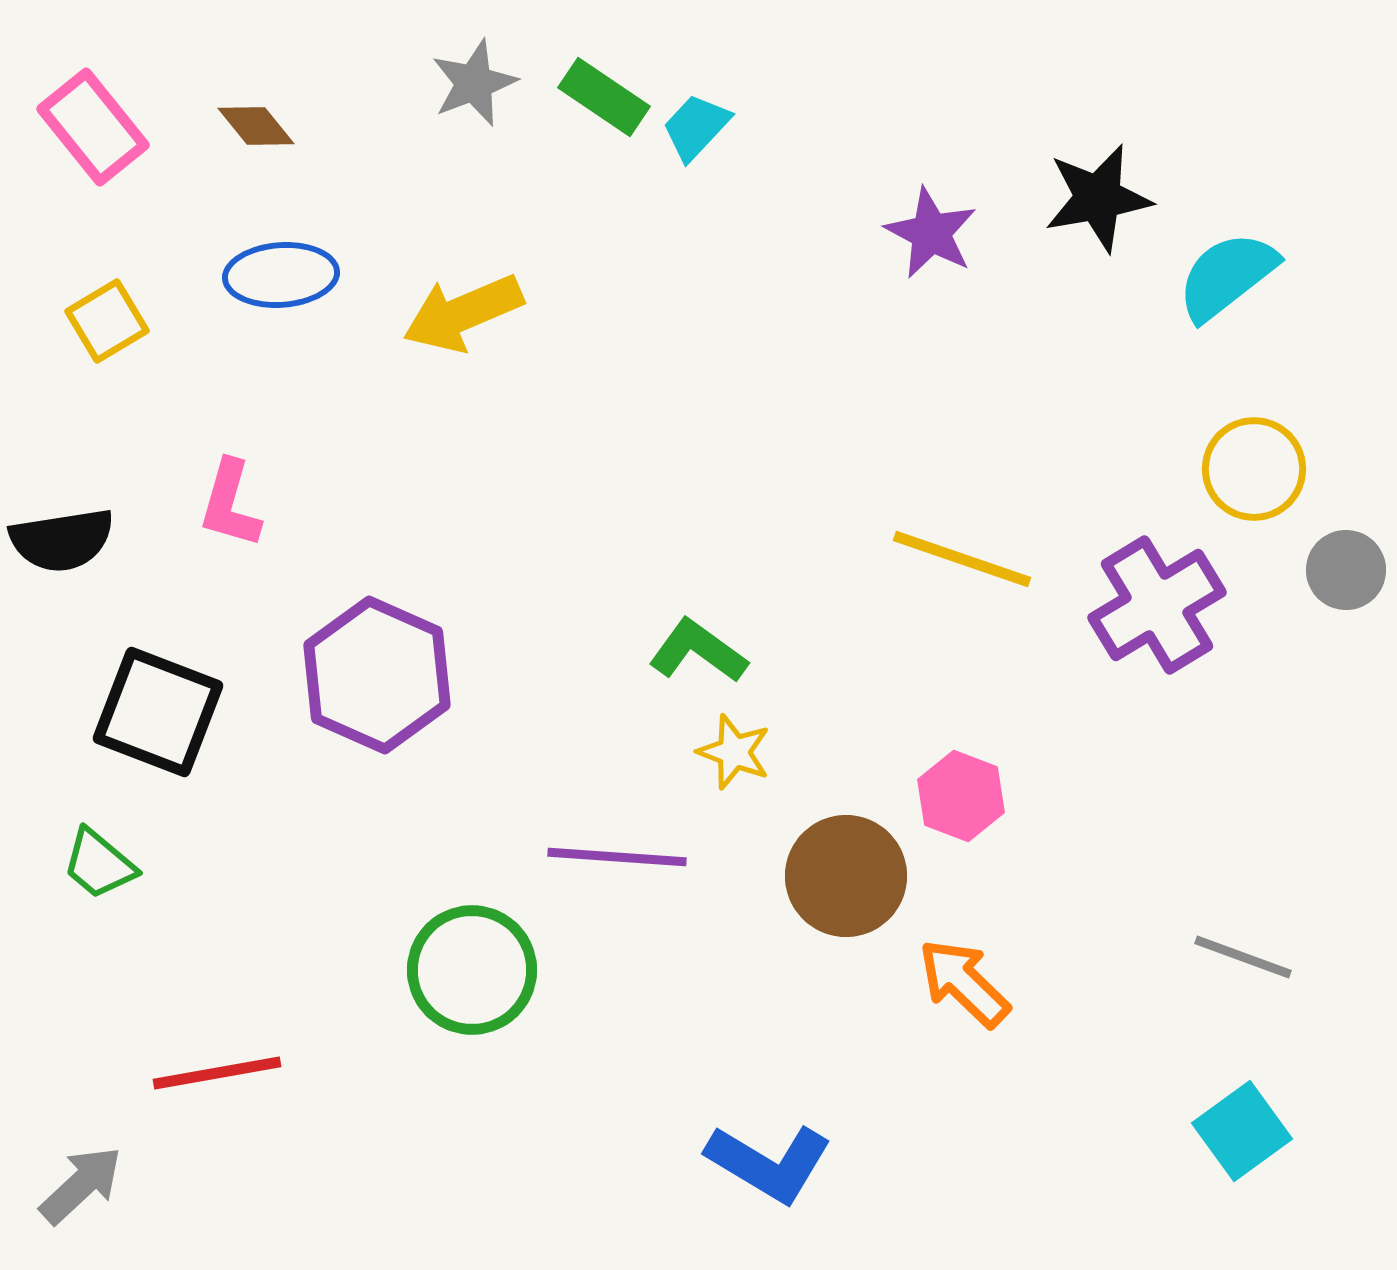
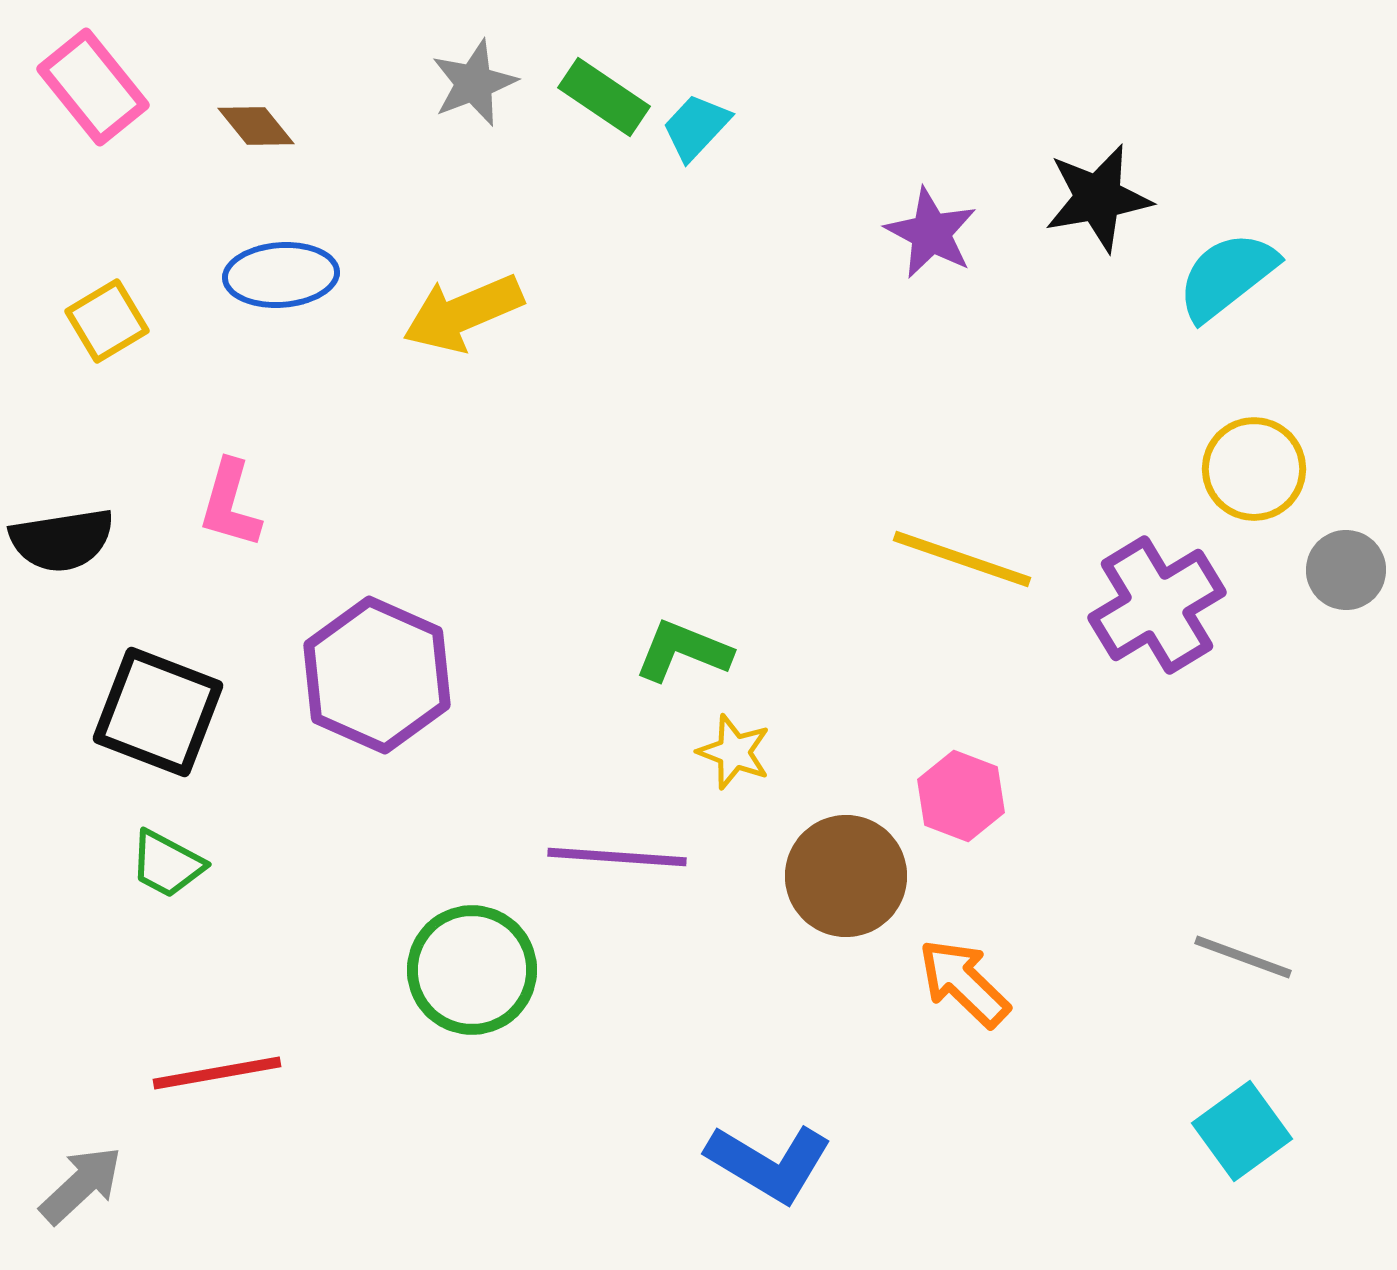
pink rectangle: moved 40 px up
green L-shape: moved 15 px left; rotated 14 degrees counterclockwise
green trapezoid: moved 68 px right; rotated 12 degrees counterclockwise
